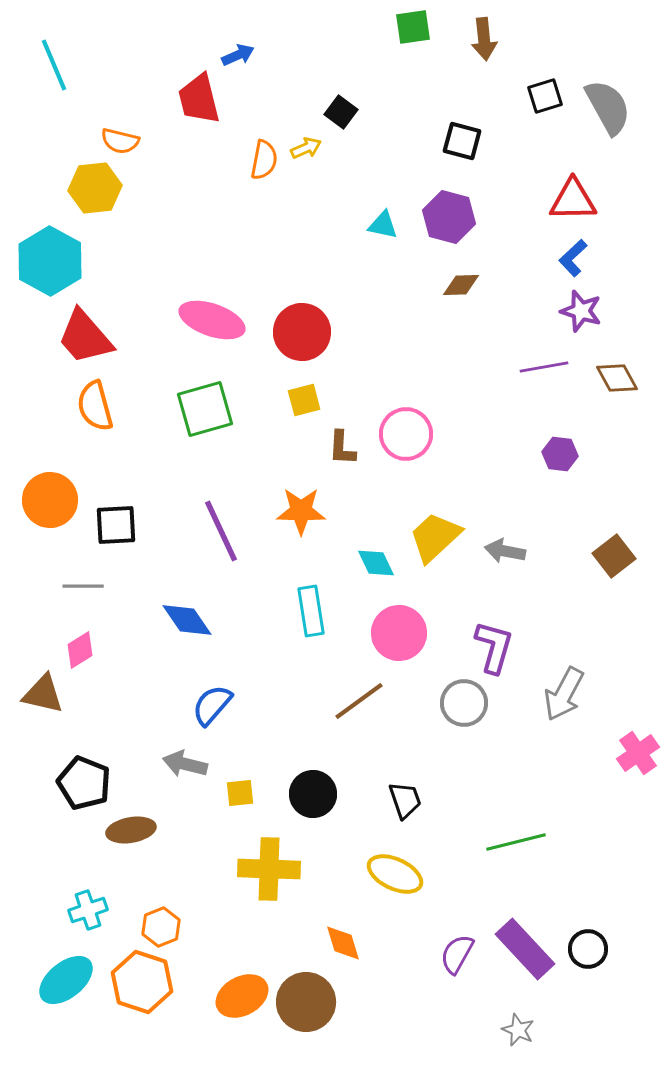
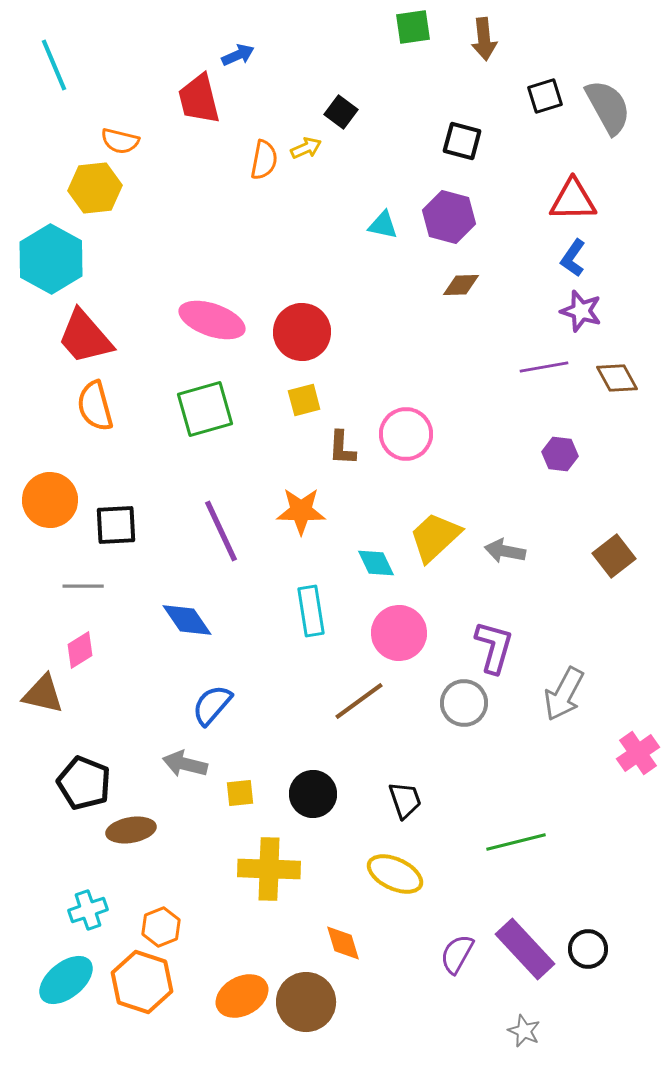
blue L-shape at (573, 258): rotated 12 degrees counterclockwise
cyan hexagon at (50, 261): moved 1 px right, 2 px up
gray star at (518, 1030): moved 6 px right, 1 px down
